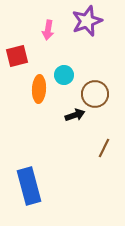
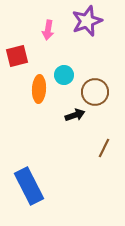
brown circle: moved 2 px up
blue rectangle: rotated 12 degrees counterclockwise
